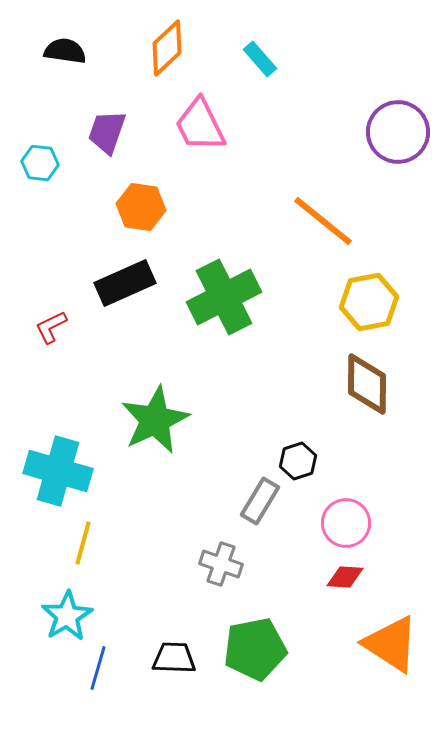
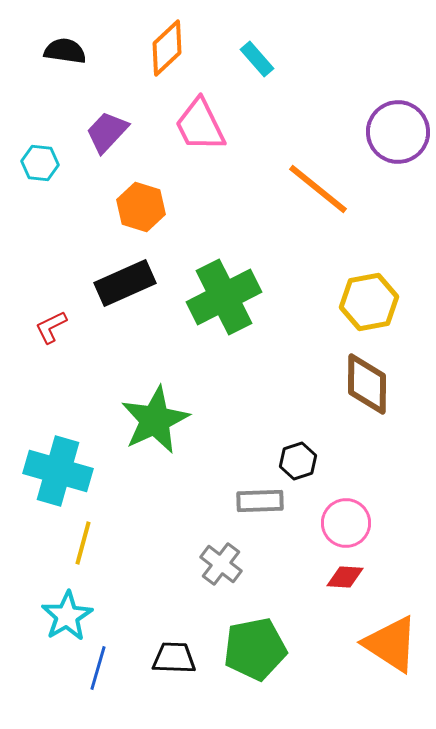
cyan rectangle: moved 3 px left
purple trapezoid: rotated 24 degrees clockwise
orange hexagon: rotated 9 degrees clockwise
orange line: moved 5 px left, 32 px up
gray rectangle: rotated 57 degrees clockwise
gray cross: rotated 18 degrees clockwise
